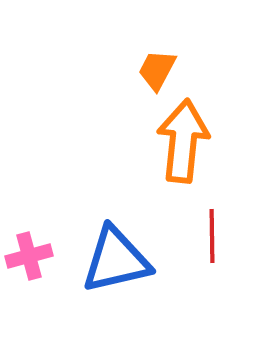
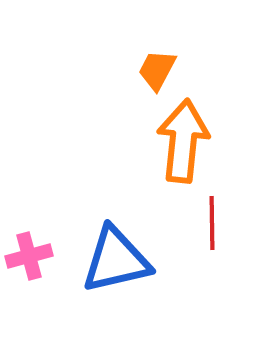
red line: moved 13 px up
